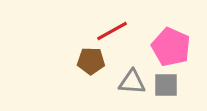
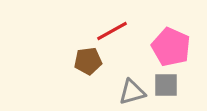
brown pentagon: moved 3 px left; rotated 8 degrees counterclockwise
gray triangle: moved 10 px down; rotated 20 degrees counterclockwise
